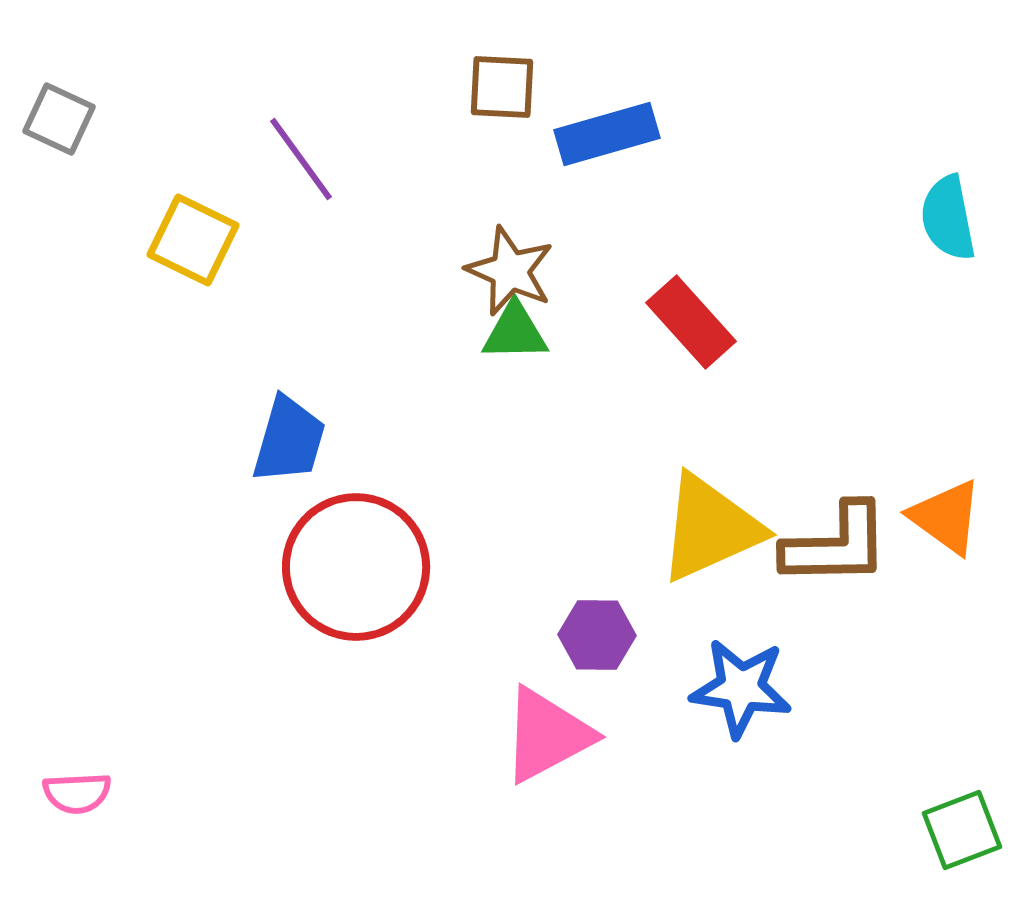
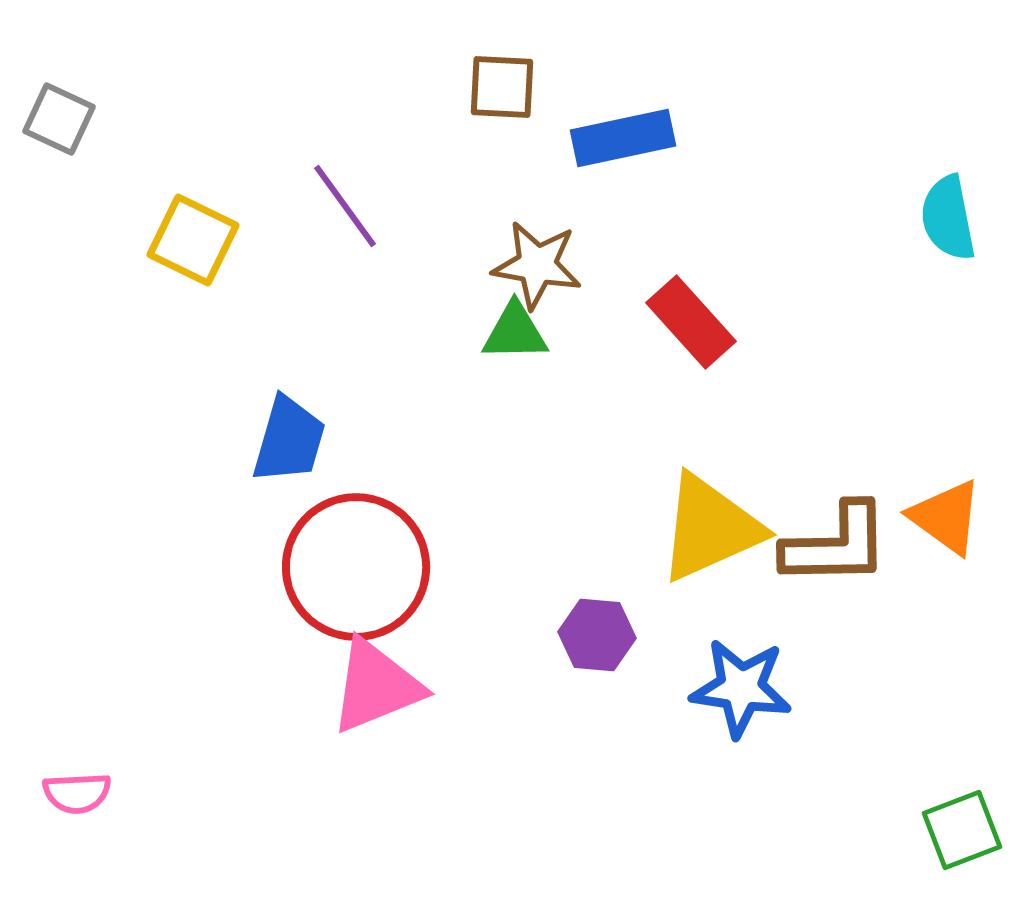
blue rectangle: moved 16 px right, 4 px down; rotated 4 degrees clockwise
purple line: moved 44 px right, 47 px down
brown star: moved 27 px right, 6 px up; rotated 14 degrees counterclockwise
purple hexagon: rotated 4 degrees clockwise
pink triangle: moved 171 px left, 49 px up; rotated 6 degrees clockwise
